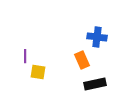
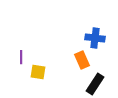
blue cross: moved 2 px left, 1 px down
purple line: moved 4 px left, 1 px down
black rectangle: rotated 45 degrees counterclockwise
